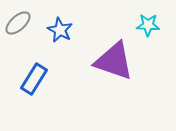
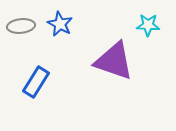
gray ellipse: moved 3 px right, 3 px down; rotated 36 degrees clockwise
blue star: moved 6 px up
blue rectangle: moved 2 px right, 3 px down
